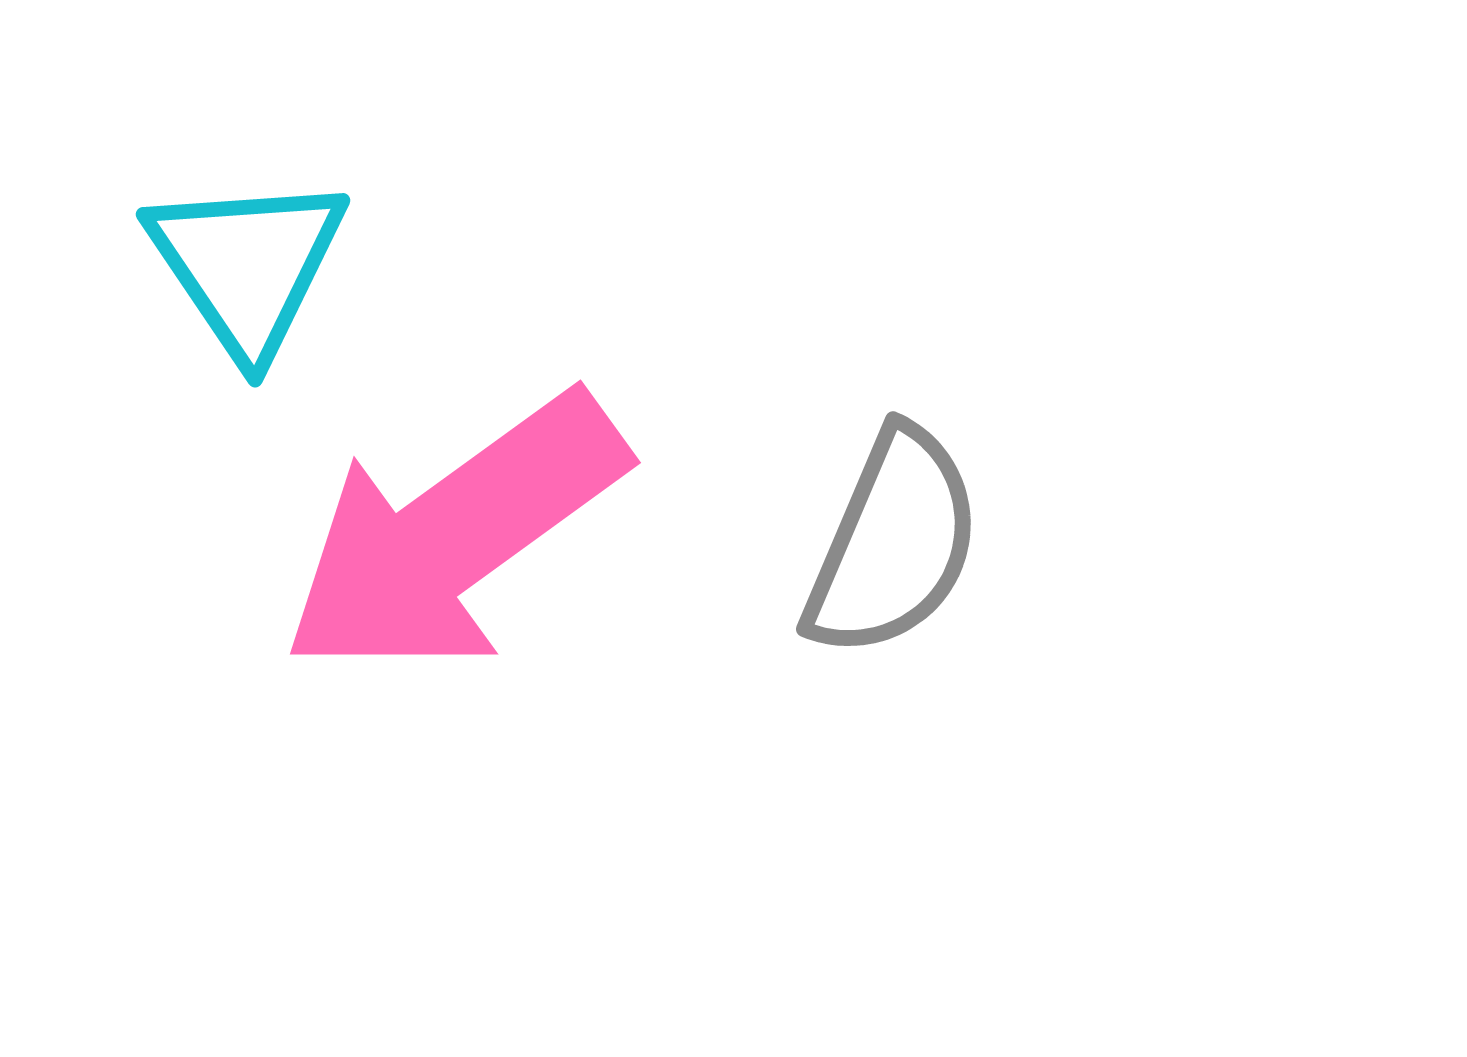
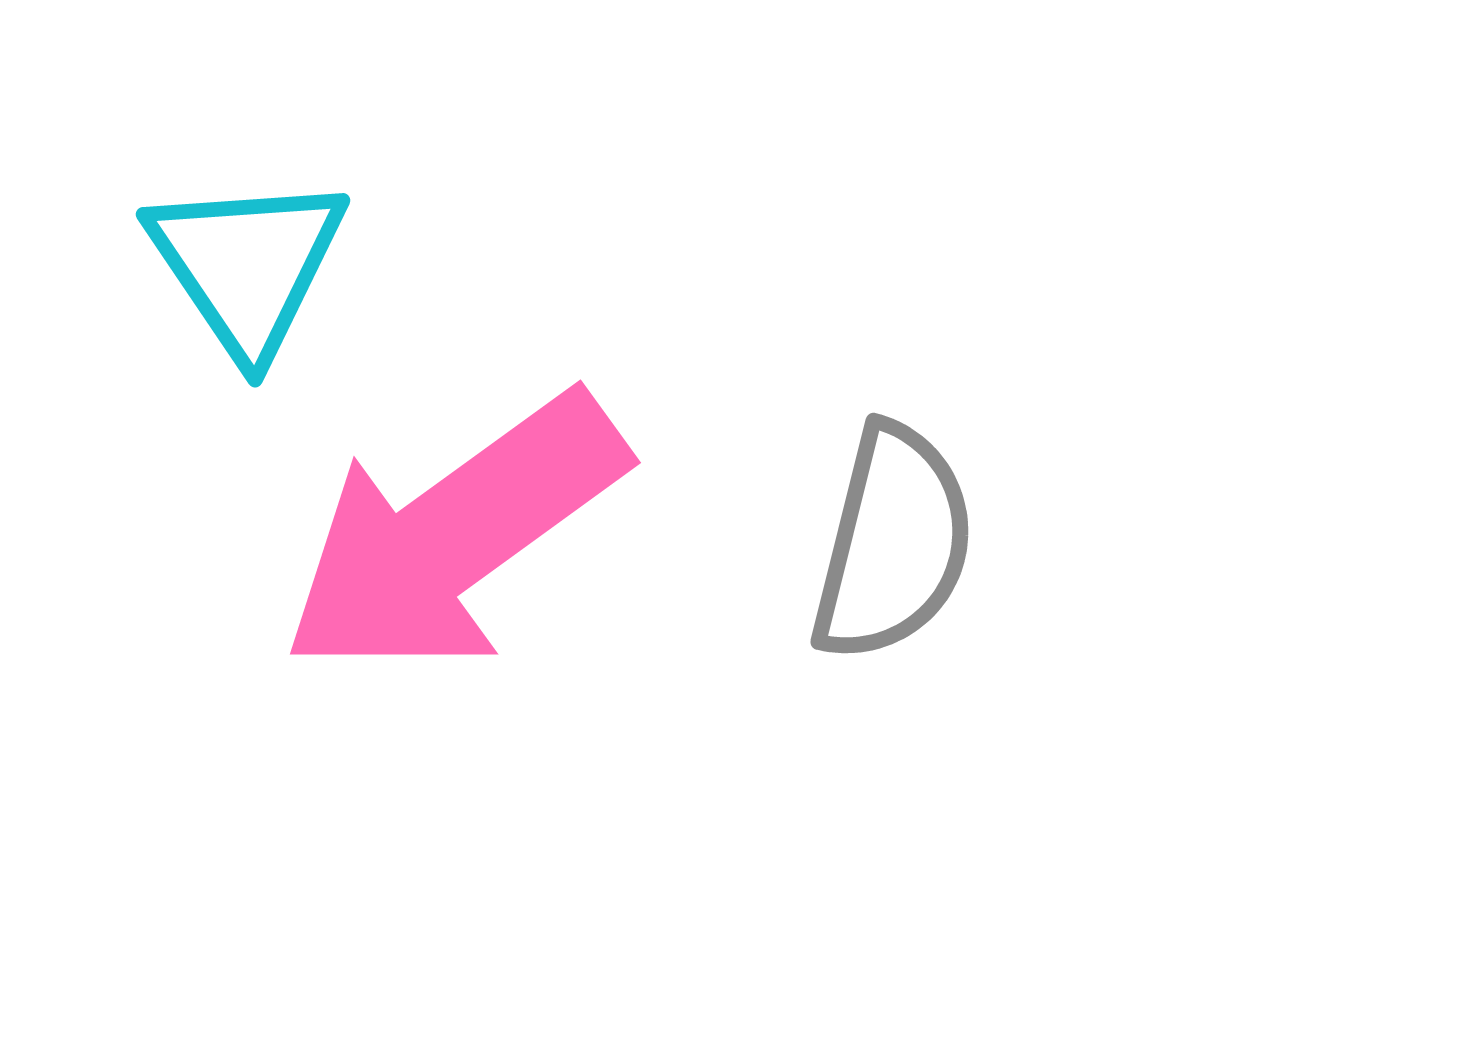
gray semicircle: rotated 9 degrees counterclockwise
